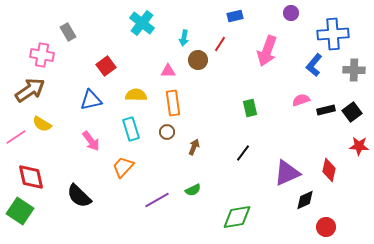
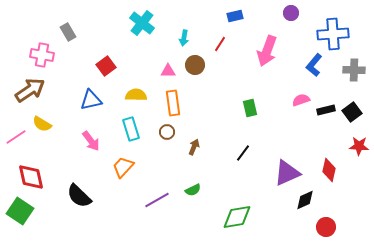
brown circle at (198, 60): moved 3 px left, 5 px down
